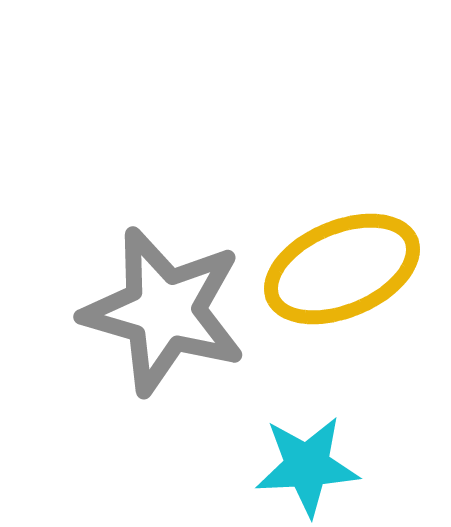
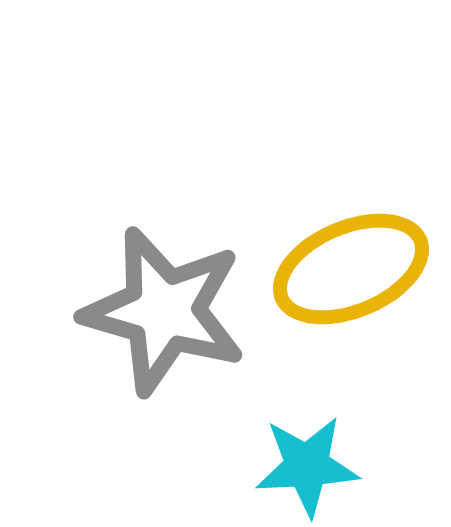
yellow ellipse: moved 9 px right
